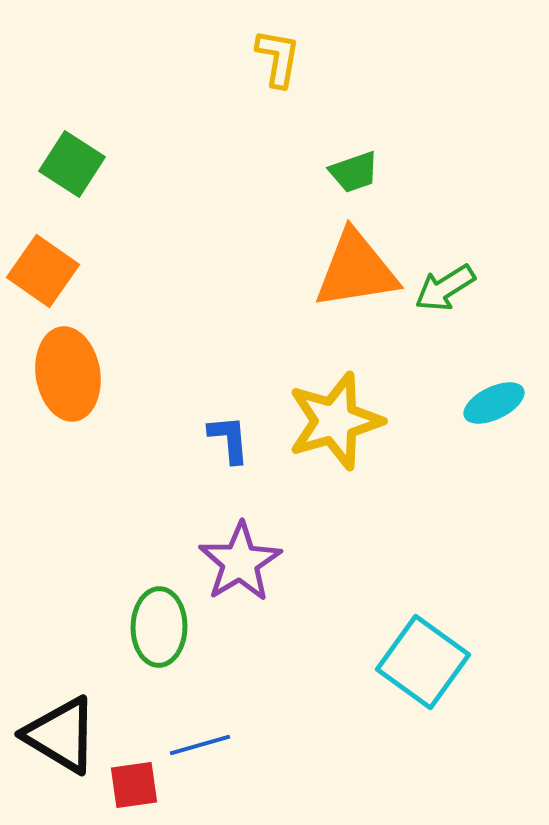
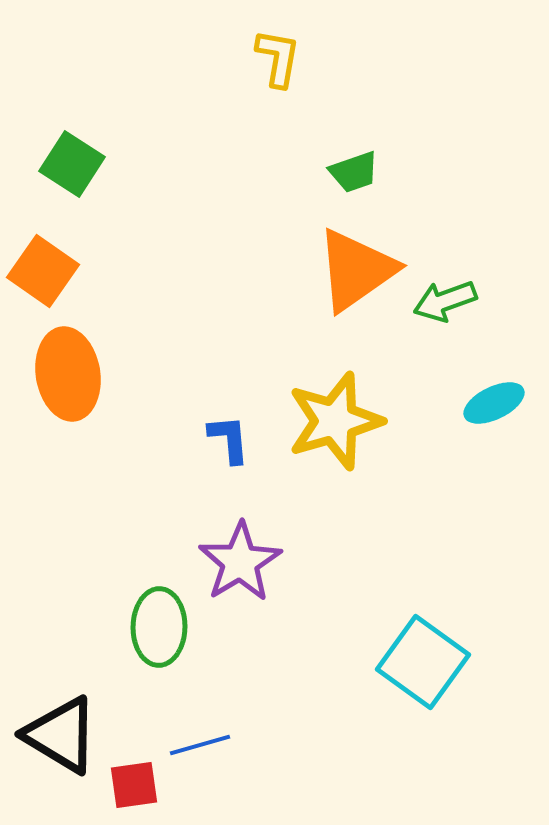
orange triangle: rotated 26 degrees counterclockwise
green arrow: moved 13 px down; rotated 12 degrees clockwise
